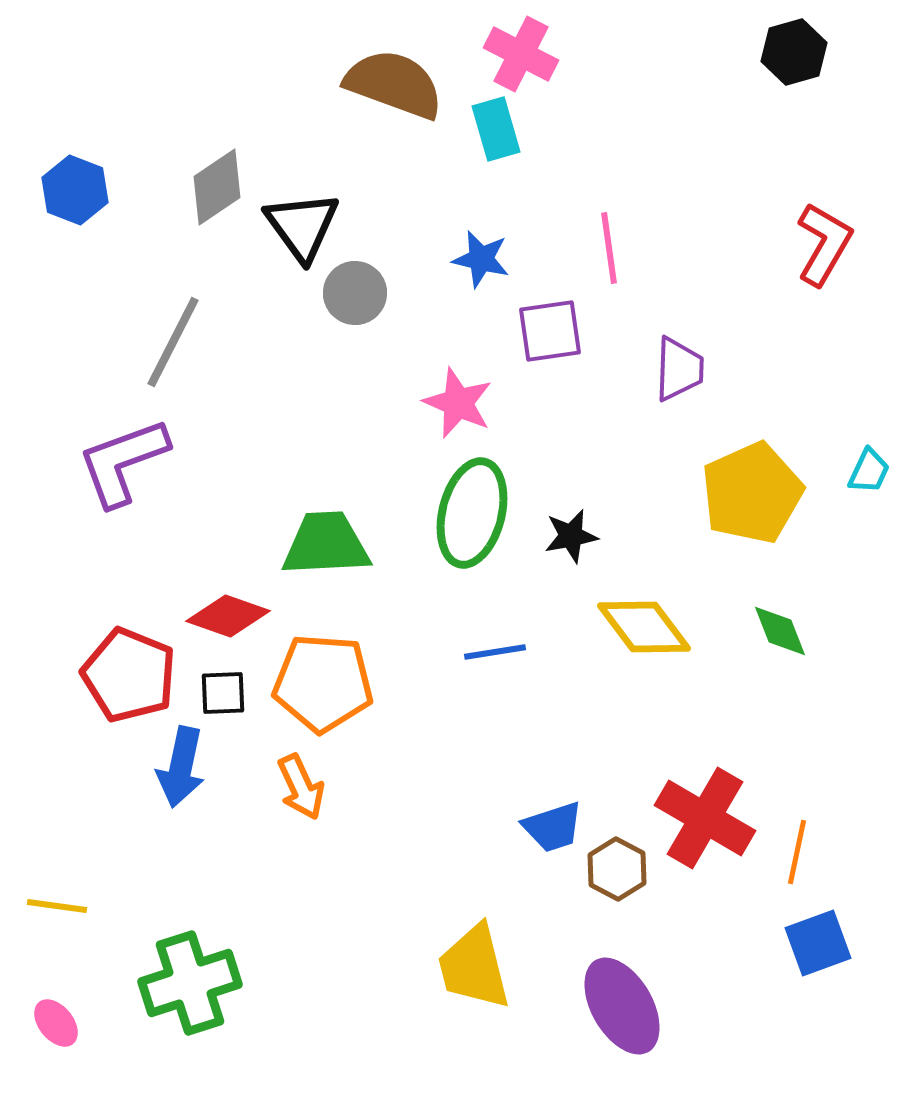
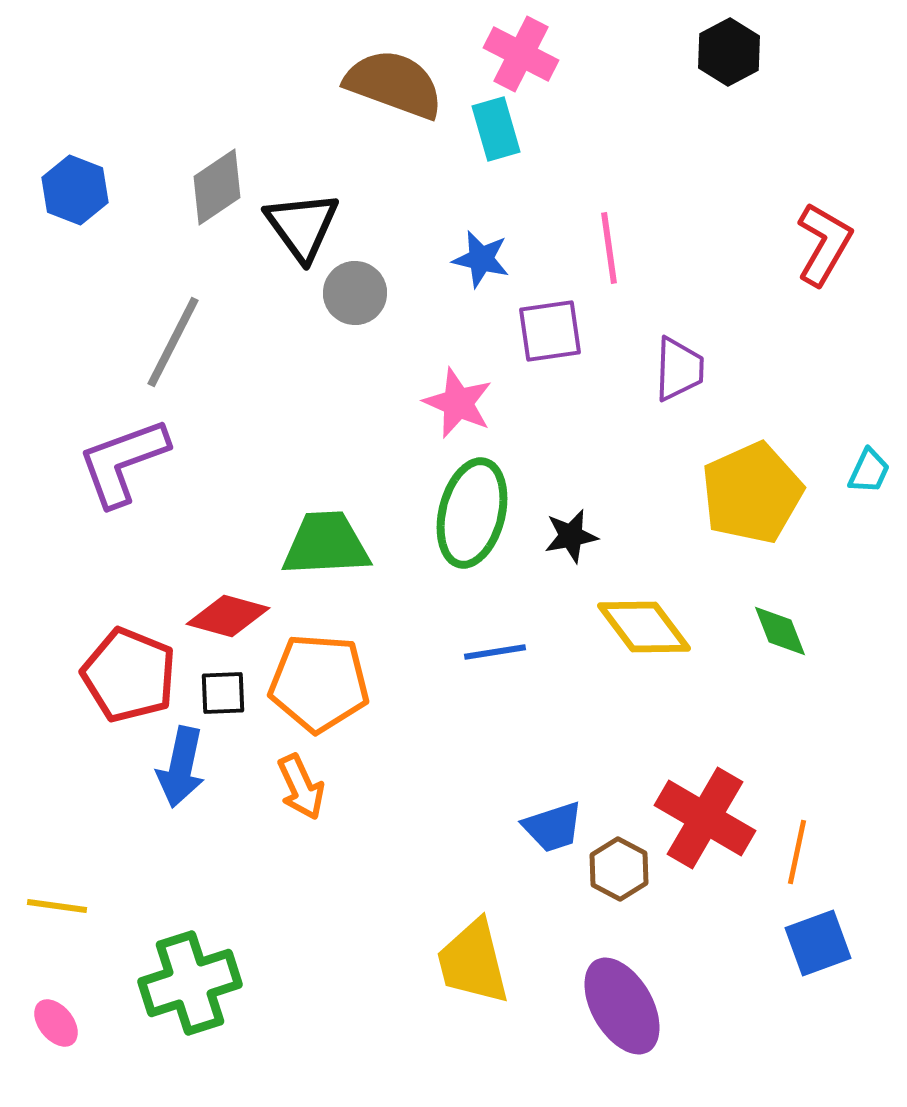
black hexagon: moved 65 px left; rotated 12 degrees counterclockwise
red diamond: rotated 4 degrees counterclockwise
orange pentagon: moved 4 px left
brown hexagon: moved 2 px right
yellow trapezoid: moved 1 px left, 5 px up
